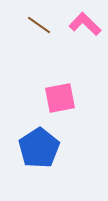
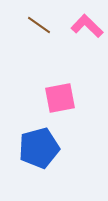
pink L-shape: moved 2 px right, 2 px down
blue pentagon: rotated 18 degrees clockwise
